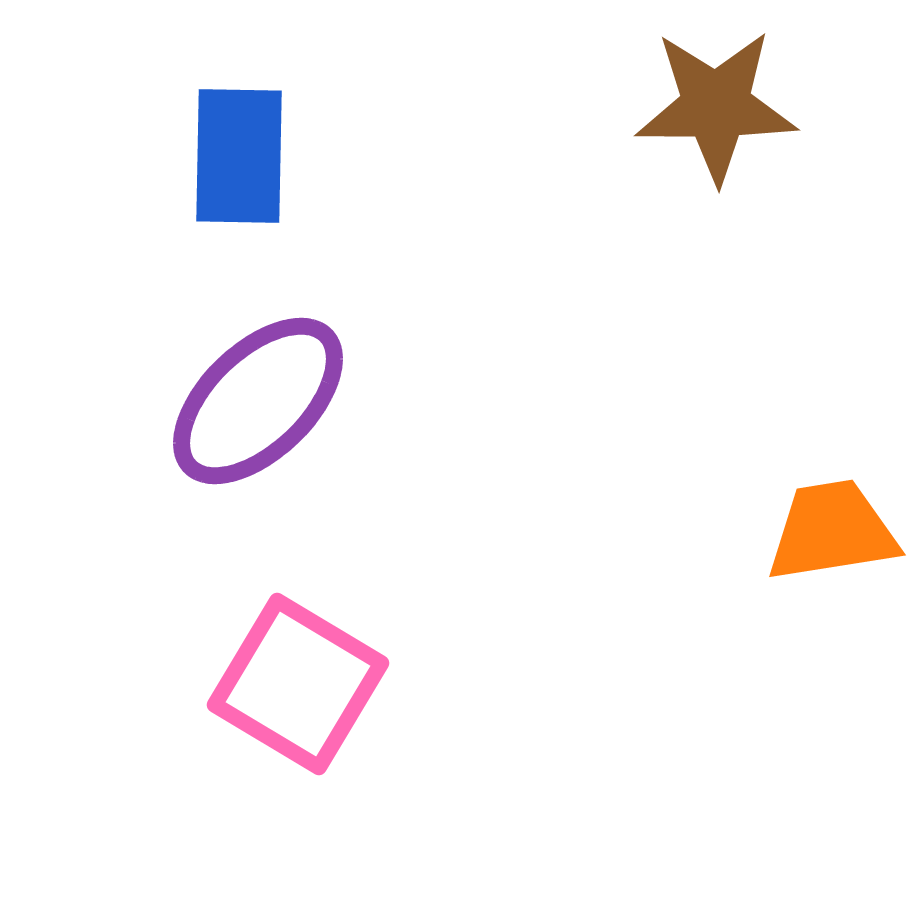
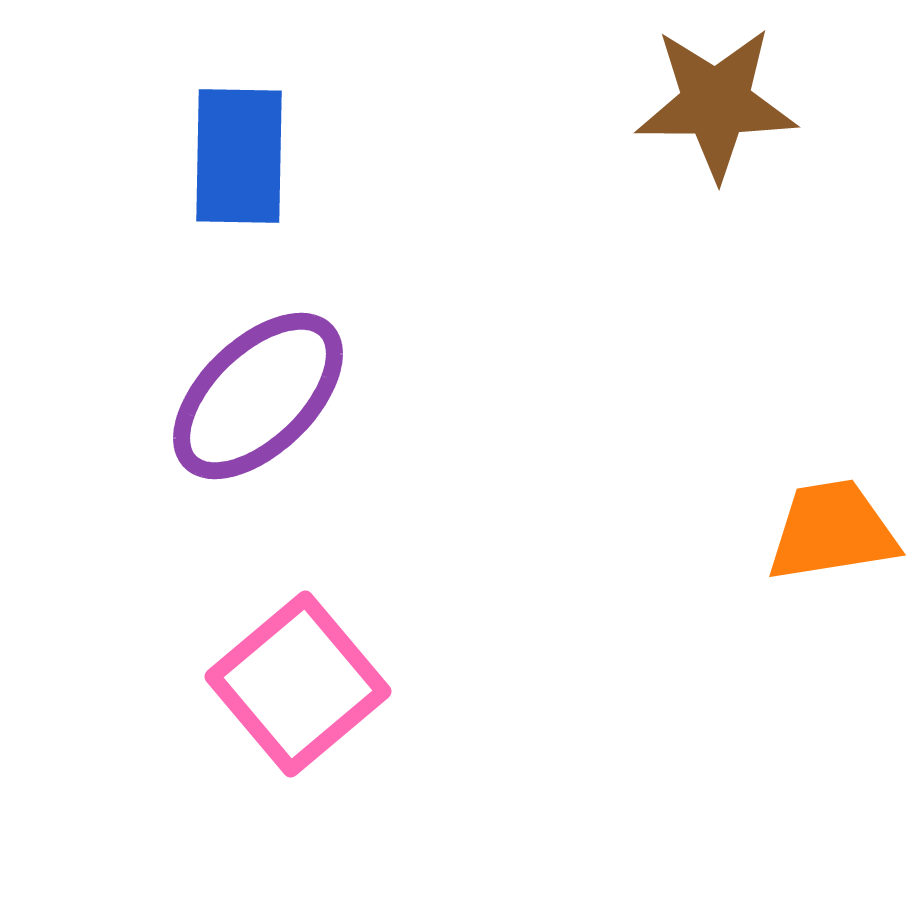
brown star: moved 3 px up
purple ellipse: moved 5 px up
pink square: rotated 19 degrees clockwise
